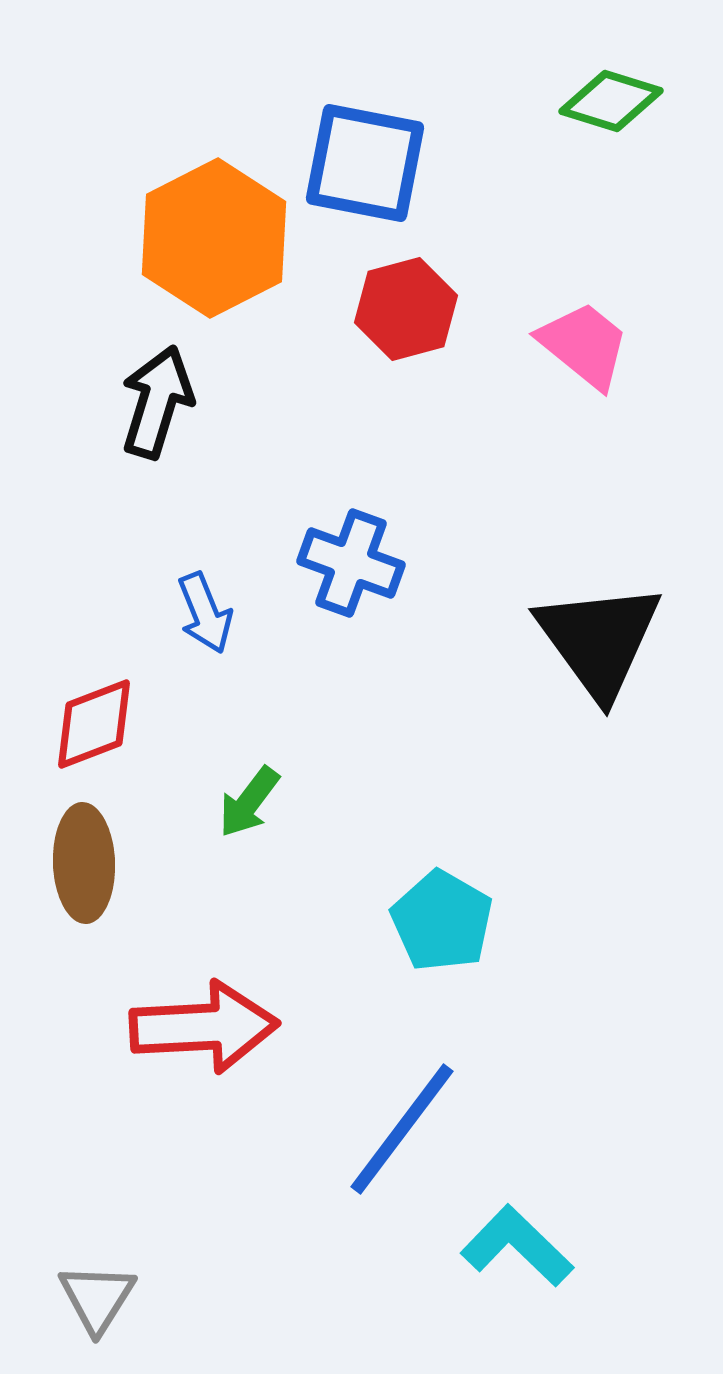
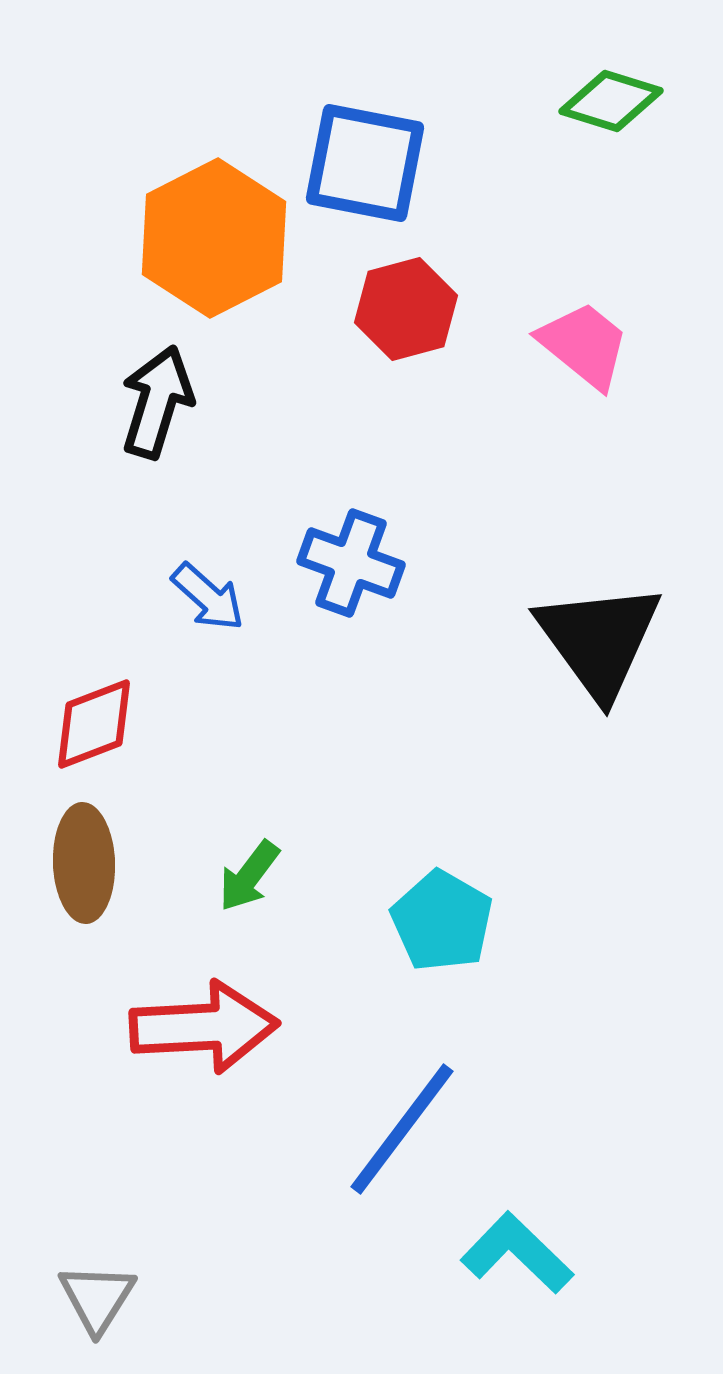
blue arrow: moved 3 px right, 16 px up; rotated 26 degrees counterclockwise
green arrow: moved 74 px down
cyan L-shape: moved 7 px down
